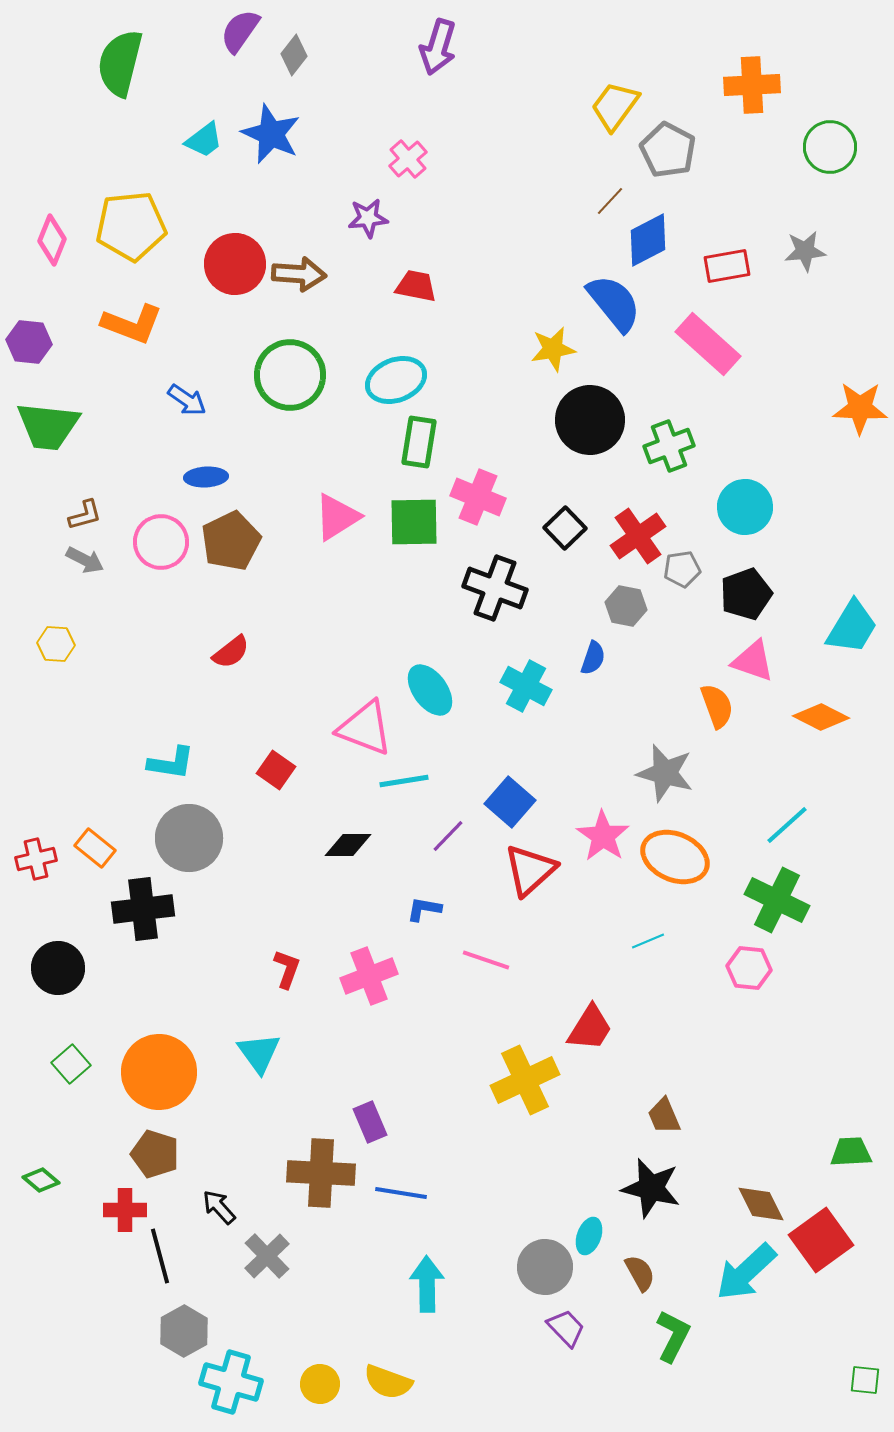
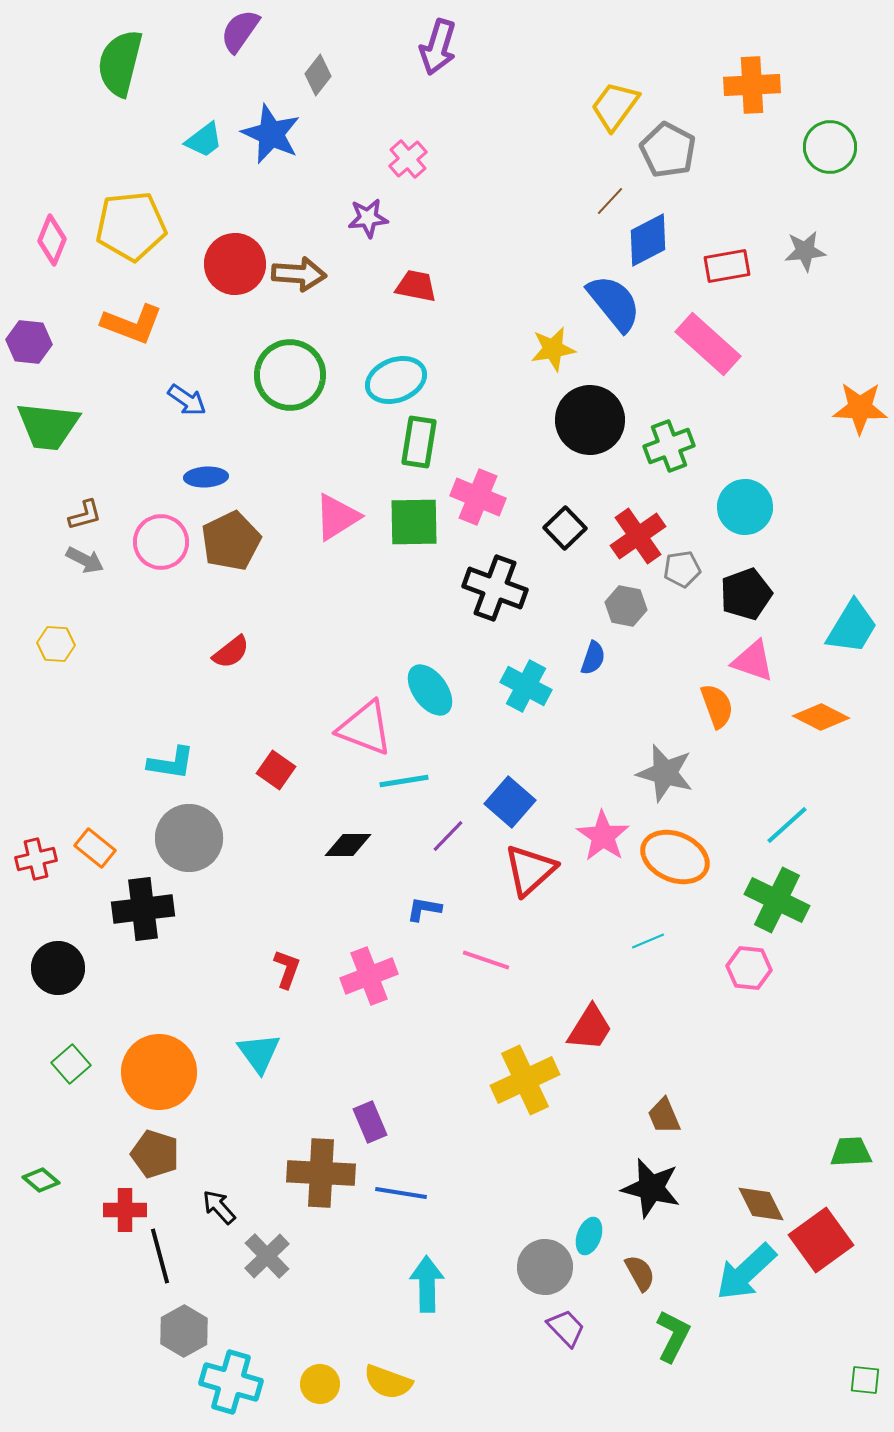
gray diamond at (294, 55): moved 24 px right, 20 px down
